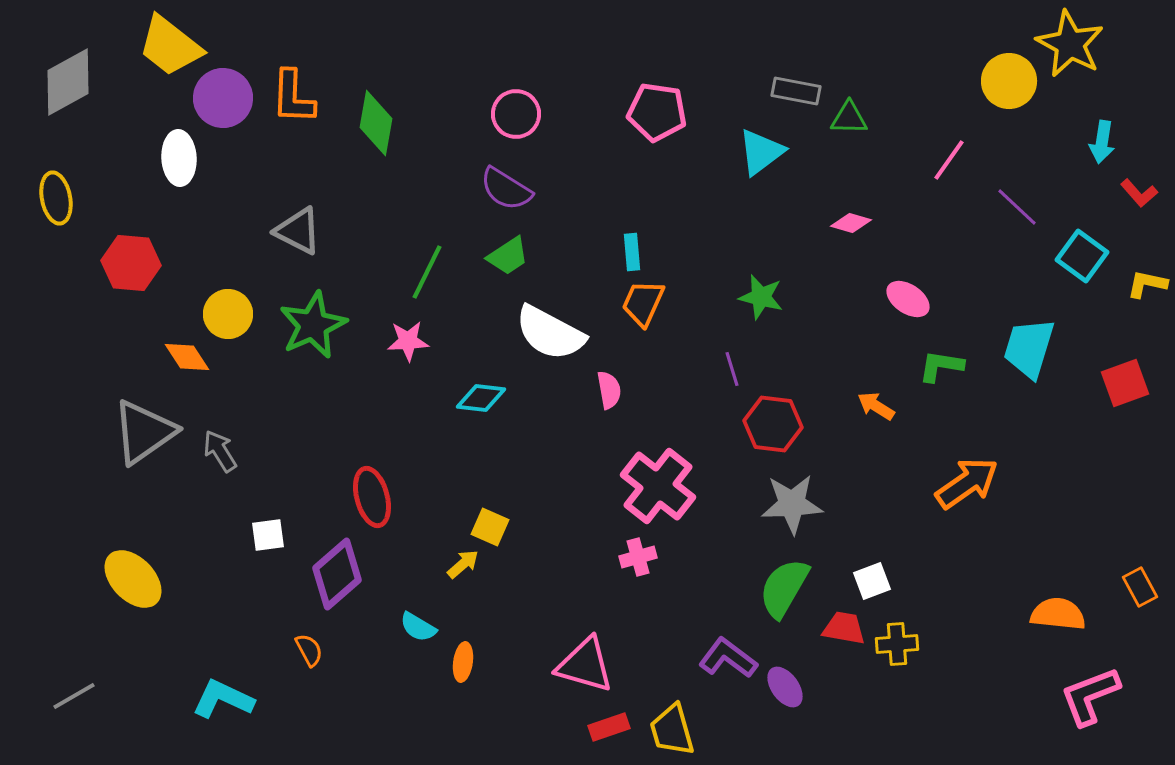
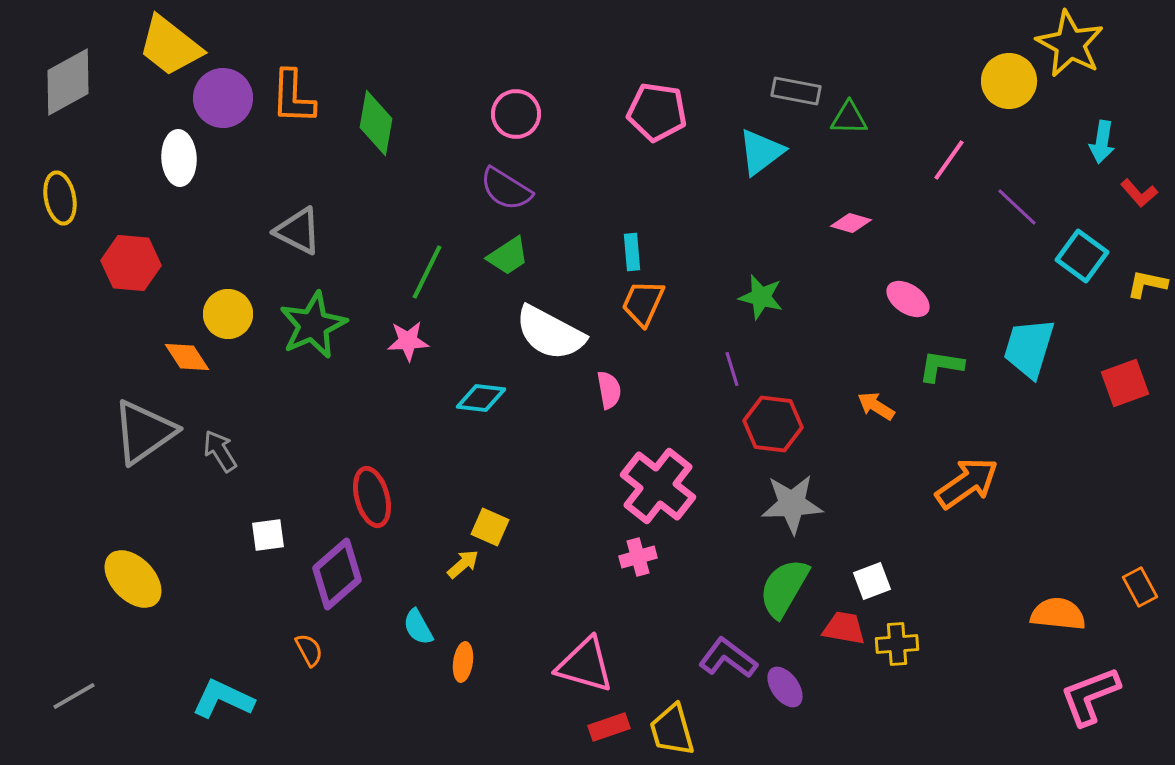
yellow ellipse at (56, 198): moved 4 px right
cyan semicircle at (418, 627): rotated 30 degrees clockwise
